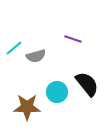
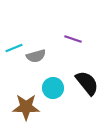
cyan line: rotated 18 degrees clockwise
black semicircle: moved 1 px up
cyan circle: moved 4 px left, 4 px up
brown star: moved 1 px left
